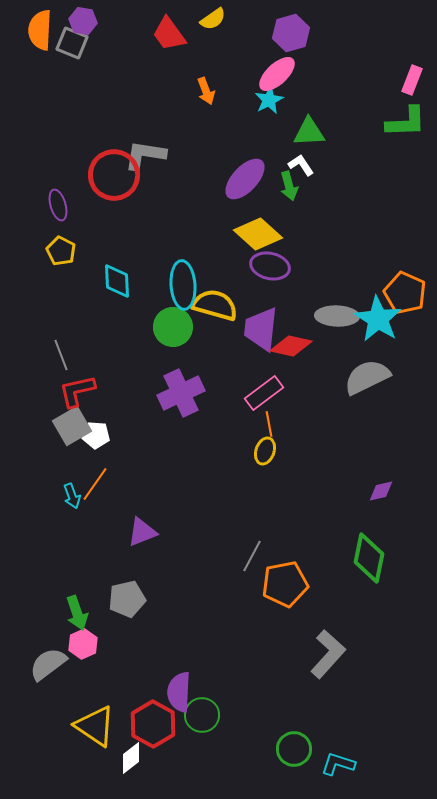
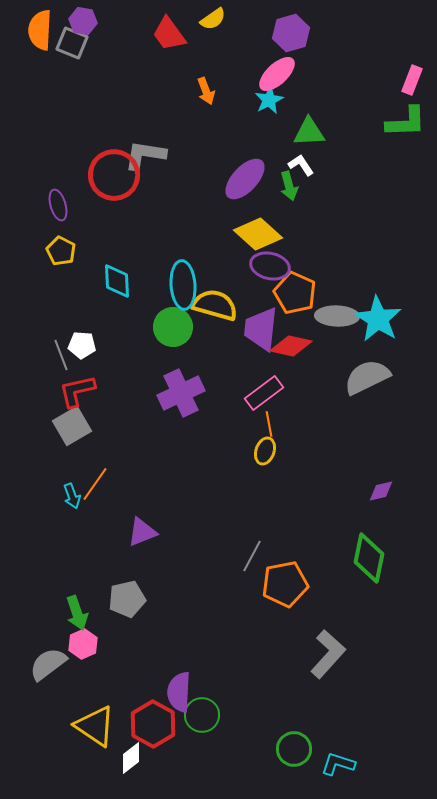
orange pentagon at (405, 293): moved 110 px left
white pentagon at (96, 435): moved 14 px left, 90 px up
